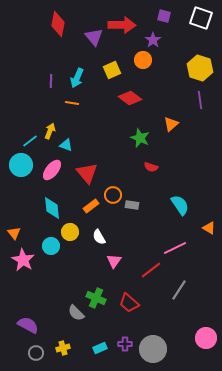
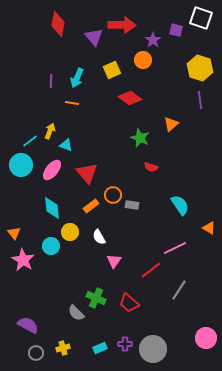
purple square at (164, 16): moved 12 px right, 14 px down
